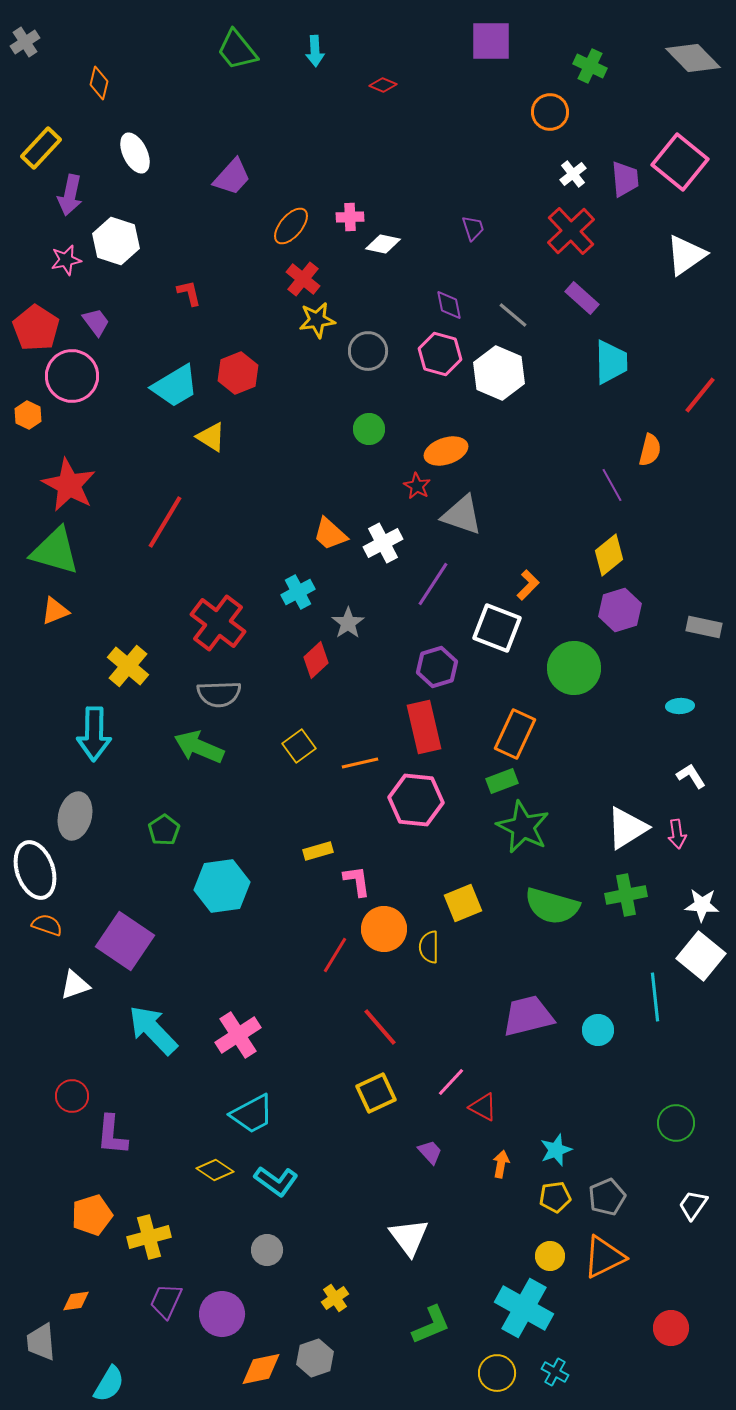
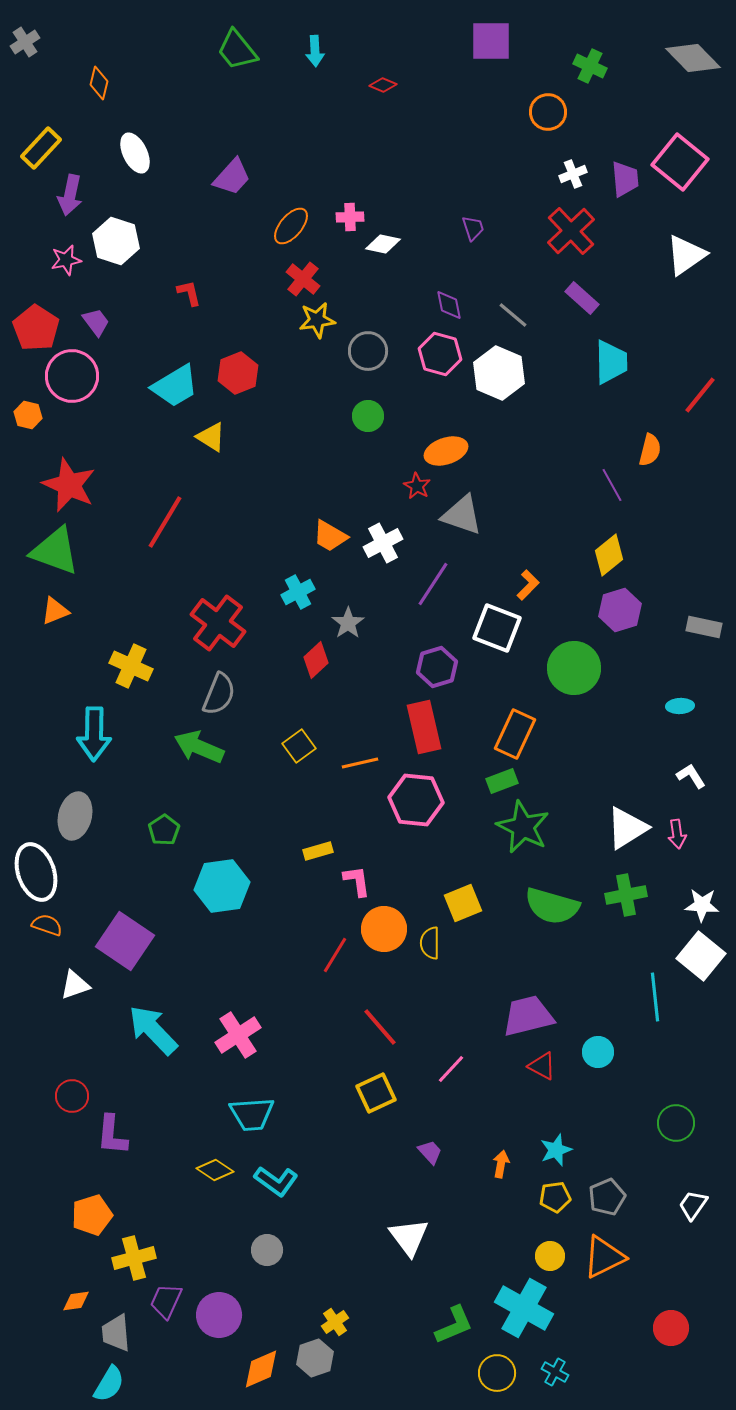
orange circle at (550, 112): moved 2 px left
white cross at (573, 174): rotated 16 degrees clockwise
orange hexagon at (28, 415): rotated 12 degrees counterclockwise
green circle at (369, 429): moved 1 px left, 13 px up
red star at (69, 485): rotated 4 degrees counterclockwise
orange trapezoid at (330, 534): moved 2 px down; rotated 12 degrees counterclockwise
green triangle at (55, 551): rotated 4 degrees clockwise
yellow cross at (128, 666): moved 3 px right; rotated 15 degrees counterclockwise
gray semicircle at (219, 694): rotated 66 degrees counterclockwise
white ellipse at (35, 870): moved 1 px right, 2 px down
yellow semicircle at (429, 947): moved 1 px right, 4 px up
cyan circle at (598, 1030): moved 22 px down
pink line at (451, 1082): moved 13 px up
red triangle at (483, 1107): moved 59 px right, 41 px up
cyan trapezoid at (252, 1114): rotated 24 degrees clockwise
yellow cross at (149, 1237): moved 15 px left, 21 px down
yellow cross at (335, 1298): moved 24 px down
purple circle at (222, 1314): moved 3 px left, 1 px down
green L-shape at (431, 1325): moved 23 px right
gray trapezoid at (41, 1342): moved 75 px right, 9 px up
orange diamond at (261, 1369): rotated 12 degrees counterclockwise
